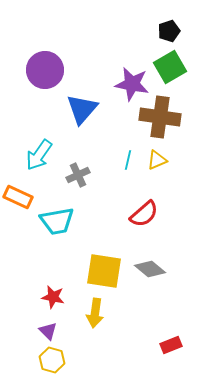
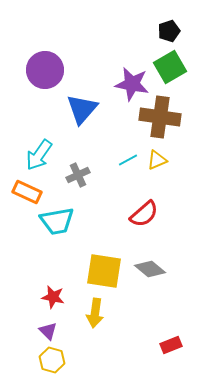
cyan line: rotated 48 degrees clockwise
orange rectangle: moved 9 px right, 5 px up
